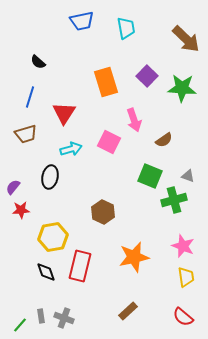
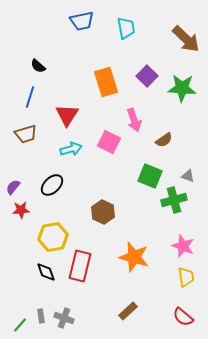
black semicircle: moved 4 px down
red triangle: moved 3 px right, 2 px down
black ellipse: moved 2 px right, 8 px down; rotated 35 degrees clockwise
orange star: rotated 28 degrees clockwise
